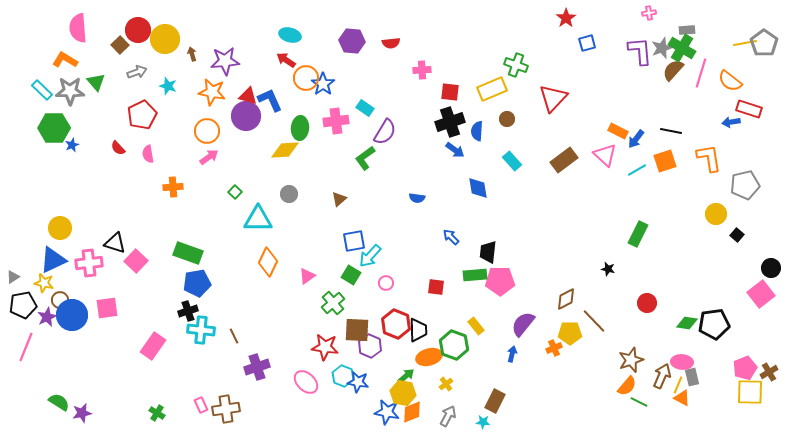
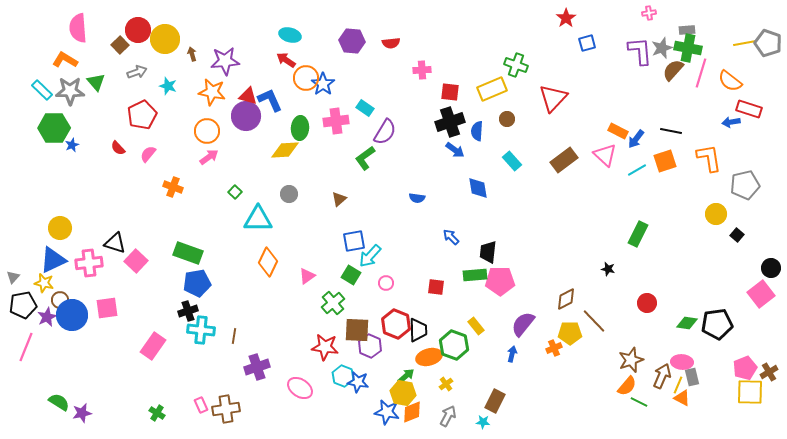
gray pentagon at (764, 43): moved 4 px right; rotated 16 degrees counterclockwise
green cross at (682, 48): moved 6 px right; rotated 20 degrees counterclockwise
pink semicircle at (148, 154): rotated 48 degrees clockwise
orange cross at (173, 187): rotated 24 degrees clockwise
gray triangle at (13, 277): rotated 16 degrees counterclockwise
black pentagon at (714, 324): moved 3 px right
brown line at (234, 336): rotated 35 degrees clockwise
pink ellipse at (306, 382): moved 6 px left, 6 px down; rotated 10 degrees counterclockwise
